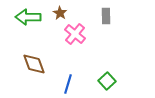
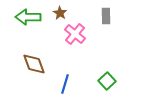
blue line: moved 3 px left
